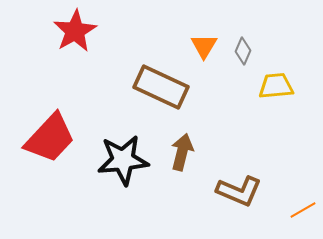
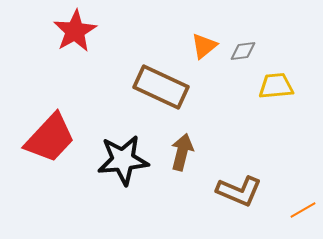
orange triangle: rotated 20 degrees clockwise
gray diamond: rotated 60 degrees clockwise
